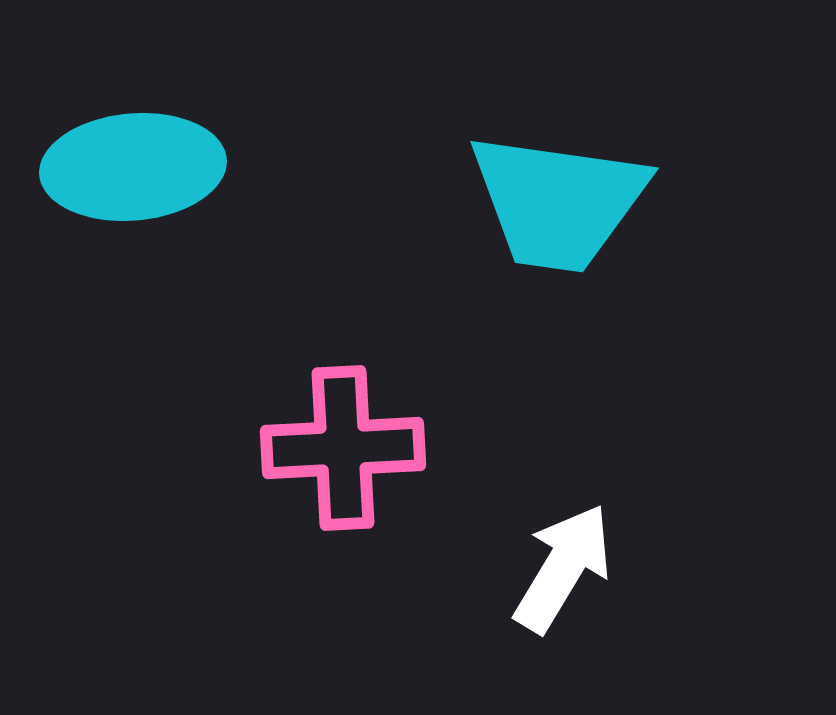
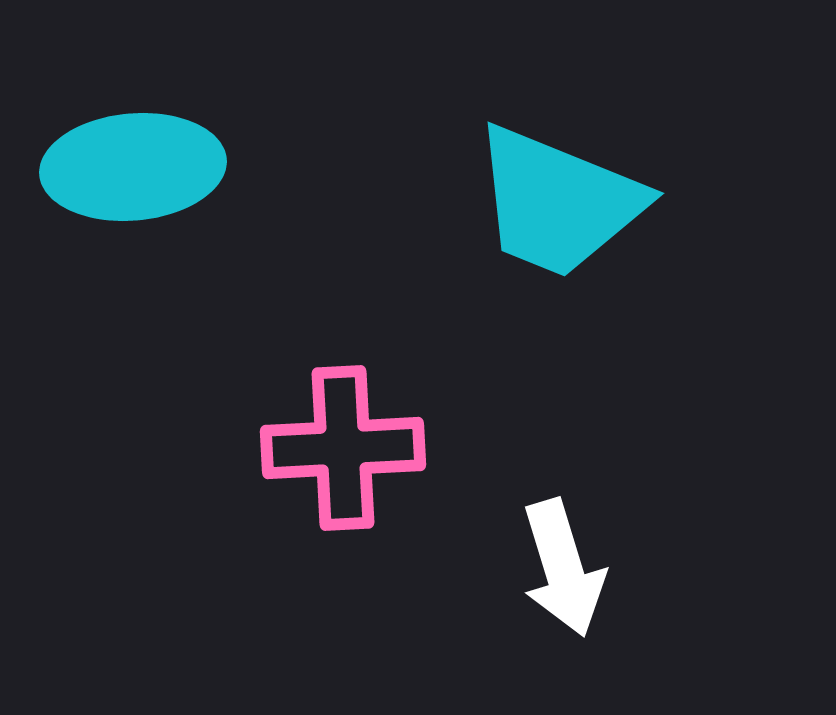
cyan trapezoid: rotated 14 degrees clockwise
white arrow: rotated 132 degrees clockwise
